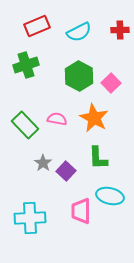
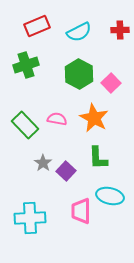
green hexagon: moved 2 px up
